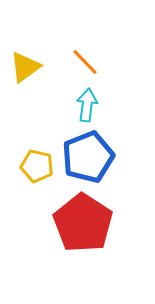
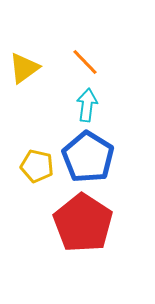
yellow triangle: moved 1 px left, 1 px down
blue pentagon: rotated 18 degrees counterclockwise
